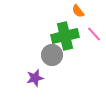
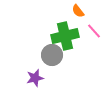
pink line: moved 3 px up
